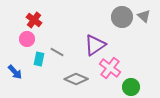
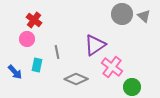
gray circle: moved 3 px up
gray line: rotated 48 degrees clockwise
cyan rectangle: moved 2 px left, 6 px down
pink cross: moved 2 px right, 1 px up
green circle: moved 1 px right
